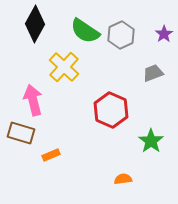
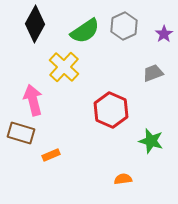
green semicircle: rotated 68 degrees counterclockwise
gray hexagon: moved 3 px right, 9 px up
green star: rotated 20 degrees counterclockwise
